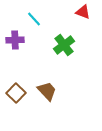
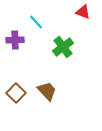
cyan line: moved 2 px right, 3 px down
green cross: moved 1 px left, 2 px down
